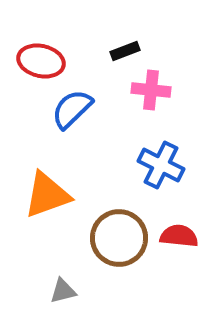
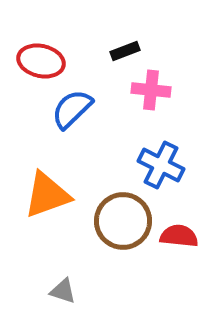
brown circle: moved 4 px right, 17 px up
gray triangle: rotated 32 degrees clockwise
